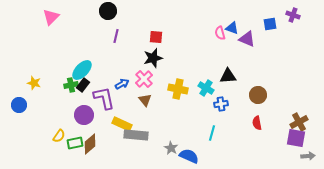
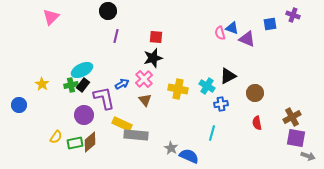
cyan ellipse: rotated 20 degrees clockwise
black triangle: rotated 24 degrees counterclockwise
yellow star: moved 8 px right, 1 px down; rotated 16 degrees clockwise
cyan cross: moved 1 px right, 2 px up
brown circle: moved 3 px left, 2 px up
brown cross: moved 7 px left, 5 px up
yellow semicircle: moved 3 px left, 1 px down
brown diamond: moved 2 px up
gray arrow: rotated 24 degrees clockwise
